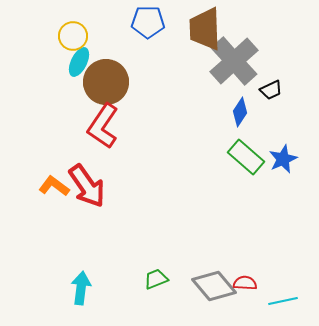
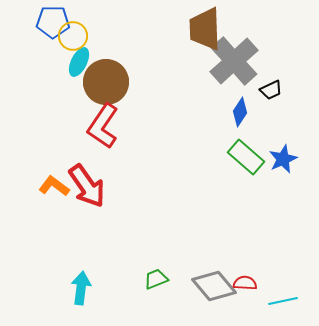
blue pentagon: moved 95 px left
